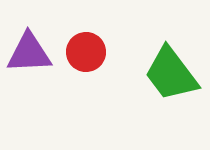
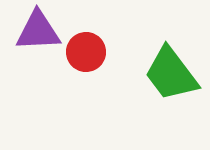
purple triangle: moved 9 px right, 22 px up
